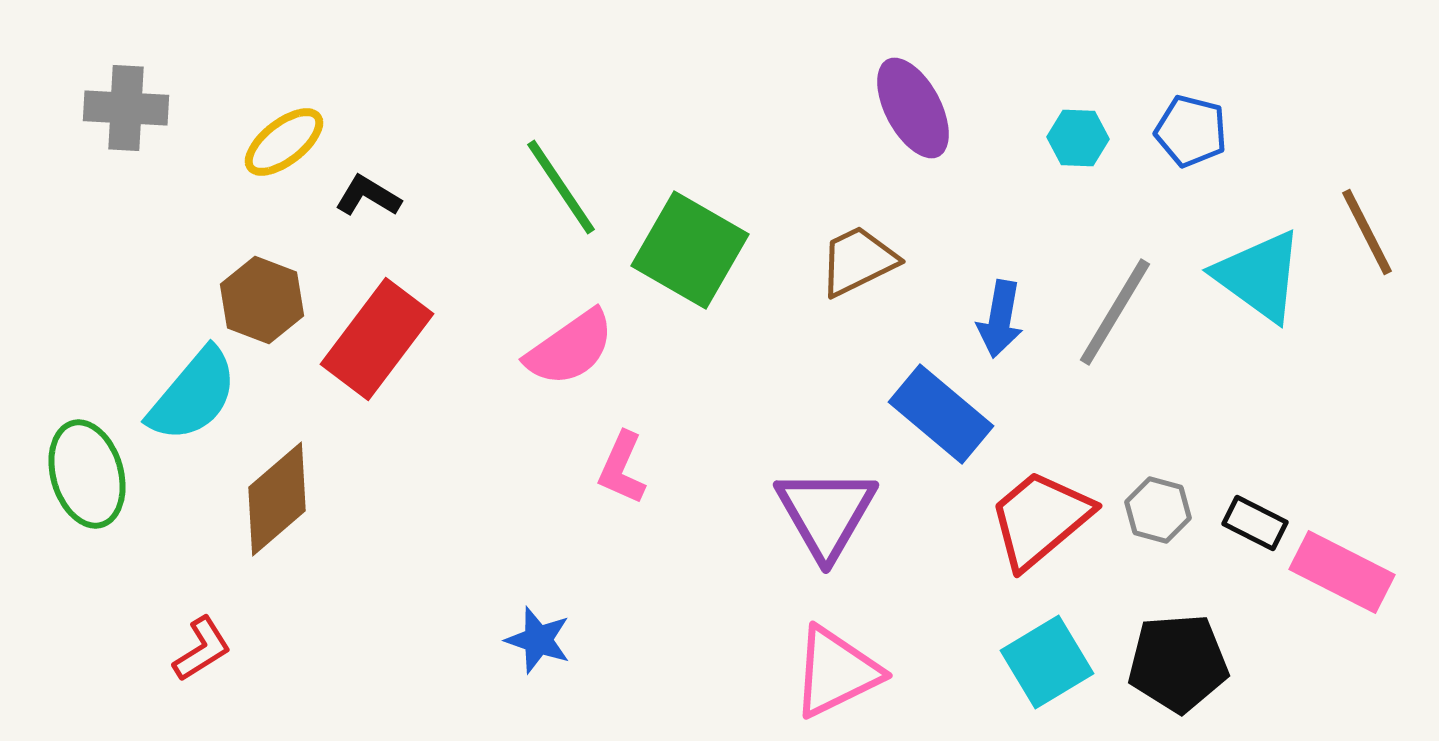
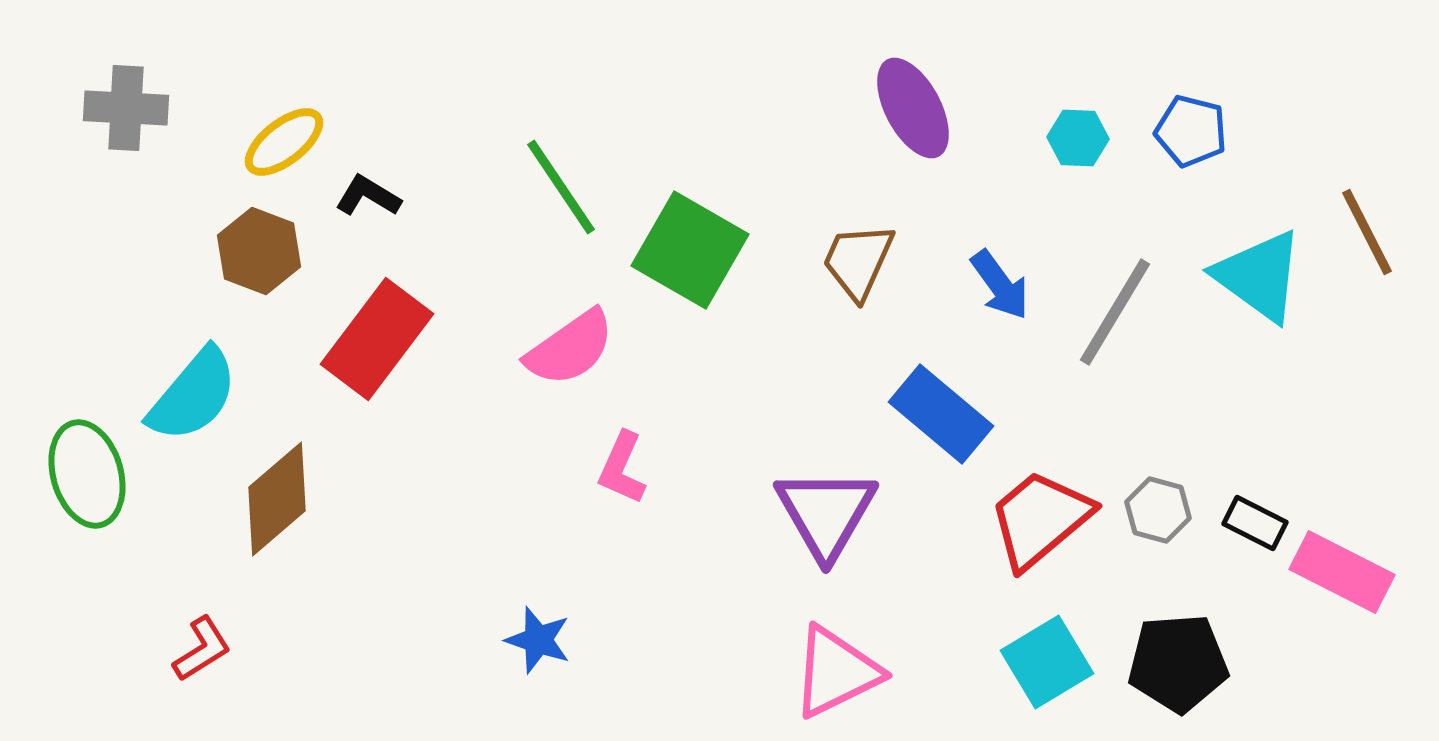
brown trapezoid: rotated 40 degrees counterclockwise
brown hexagon: moved 3 px left, 49 px up
blue arrow: moved 34 px up; rotated 46 degrees counterclockwise
